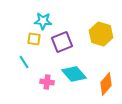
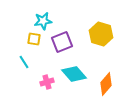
cyan star: rotated 12 degrees counterclockwise
pink cross: rotated 24 degrees counterclockwise
